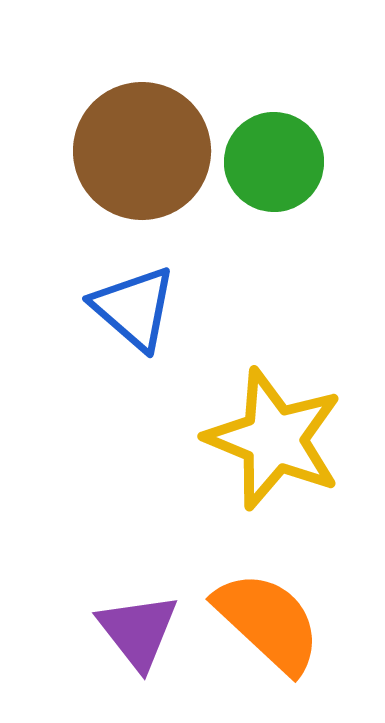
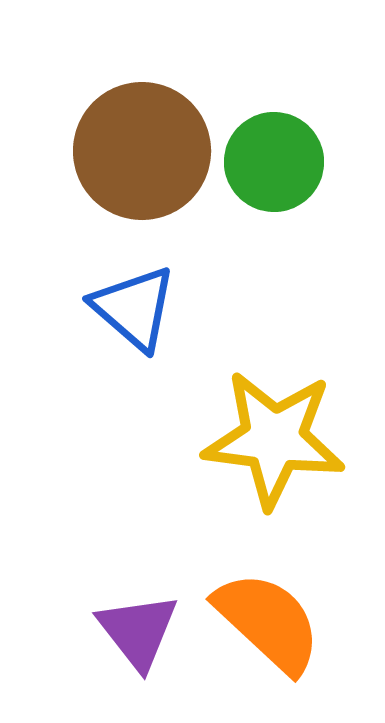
yellow star: rotated 15 degrees counterclockwise
